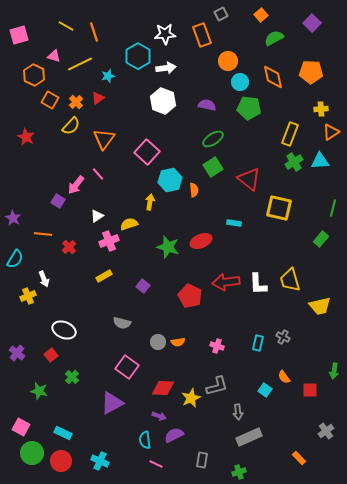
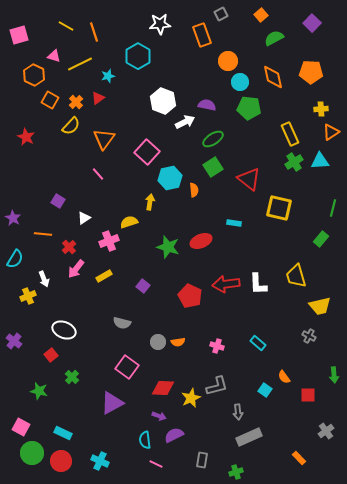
white star at (165, 34): moved 5 px left, 10 px up
white arrow at (166, 68): moved 19 px right, 54 px down; rotated 18 degrees counterclockwise
yellow rectangle at (290, 134): rotated 45 degrees counterclockwise
cyan hexagon at (170, 180): moved 2 px up
pink arrow at (76, 185): moved 84 px down
white triangle at (97, 216): moved 13 px left, 2 px down
yellow semicircle at (129, 224): moved 2 px up
yellow trapezoid at (290, 280): moved 6 px right, 4 px up
red arrow at (226, 282): moved 2 px down
gray cross at (283, 337): moved 26 px right, 1 px up
cyan rectangle at (258, 343): rotated 63 degrees counterclockwise
purple cross at (17, 353): moved 3 px left, 12 px up
green arrow at (334, 371): moved 4 px down; rotated 14 degrees counterclockwise
red square at (310, 390): moved 2 px left, 5 px down
green cross at (239, 472): moved 3 px left
